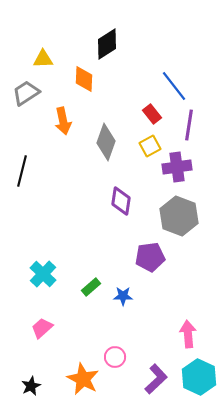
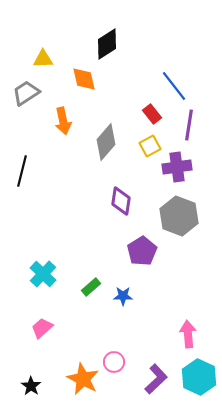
orange diamond: rotated 16 degrees counterclockwise
gray diamond: rotated 21 degrees clockwise
purple pentagon: moved 8 px left, 6 px up; rotated 24 degrees counterclockwise
pink circle: moved 1 px left, 5 px down
black star: rotated 12 degrees counterclockwise
